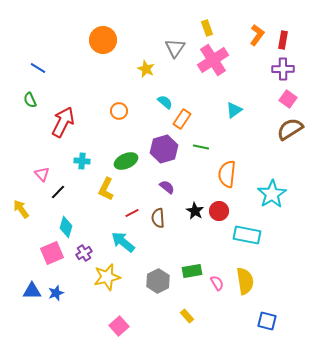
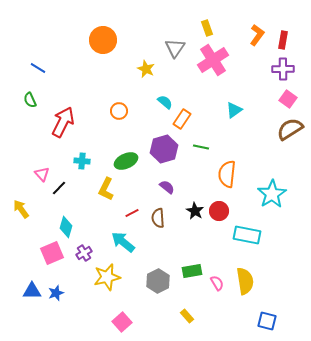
black line at (58, 192): moved 1 px right, 4 px up
pink square at (119, 326): moved 3 px right, 4 px up
